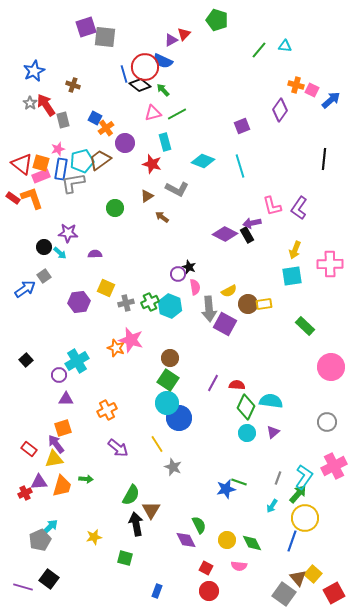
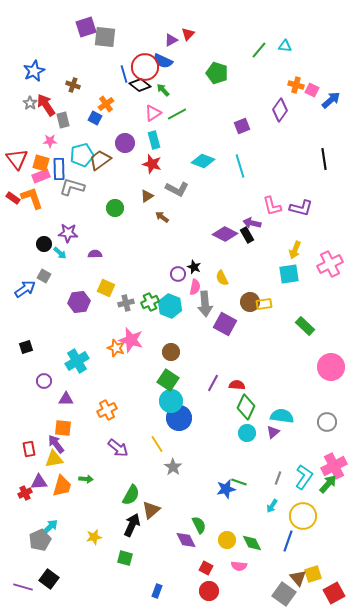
green pentagon at (217, 20): moved 53 px down
red triangle at (184, 34): moved 4 px right
pink triangle at (153, 113): rotated 18 degrees counterclockwise
orange cross at (106, 128): moved 24 px up
cyan rectangle at (165, 142): moved 11 px left, 2 px up
pink star at (58, 149): moved 8 px left, 8 px up; rotated 16 degrees clockwise
black line at (324, 159): rotated 15 degrees counterclockwise
cyan pentagon at (82, 161): moved 6 px up
red triangle at (22, 164): moved 5 px left, 5 px up; rotated 15 degrees clockwise
blue rectangle at (61, 169): moved 2 px left; rotated 10 degrees counterclockwise
gray L-shape at (73, 183): moved 1 px left, 4 px down; rotated 25 degrees clockwise
purple L-shape at (299, 208): moved 2 px right; rotated 110 degrees counterclockwise
purple arrow at (252, 223): rotated 24 degrees clockwise
black circle at (44, 247): moved 3 px up
pink cross at (330, 264): rotated 25 degrees counterclockwise
black star at (189, 267): moved 5 px right
gray square at (44, 276): rotated 24 degrees counterclockwise
cyan square at (292, 276): moved 3 px left, 2 px up
pink semicircle at (195, 287): rotated 21 degrees clockwise
yellow semicircle at (229, 291): moved 7 px left, 13 px up; rotated 91 degrees clockwise
brown circle at (248, 304): moved 2 px right, 2 px up
gray arrow at (209, 309): moved 4 px left, 5 px up
brown circle at (170, 358): moved 1 px right, 6 px up
black square at (26, 360): moved 13 px up; rotated 24 degrees clockwise
purple circle at (59, 375): moved 15 px left, 6 px down
cyan semicircle at (271, 401): moved 11 px right, 15 px down
cyan circle at (167, 403): moved 4 px right, 2 px up
orange square at (63, 428): rotated 24 degrees clockwise
red rectangle at (29, 449): rotated 42 degrees clockwise
gray star at (173, 467): rotated 12 degrees clockwise
green arrow at (298, 494): moved 30 px right, 10 px up
brown triangle at (151, 510): rotated 18 degrees clockwise
yellow circle at (305, 518): moved 2 px left, 2 px up
black arrow at (136, 524): moved 4 px left, 1 px down; rotated 35 degrees clockwise
blue line at (292, 541): moved 4 px left
yellow square at (313, 574): rotated 30 degrees clockwise
